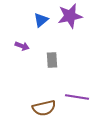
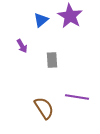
purple star: rotated 30 degrees counterclockwise
purple arrow: rotated 40 degrees clockwise
brown semicircle: rotated 110 degrees counterclockwise
